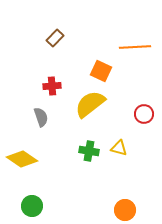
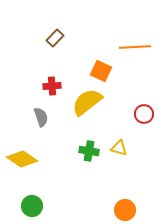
yellow semicircle: moved 3 px left, 2 px up
